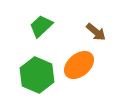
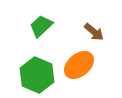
brown arrow: moved 2 px left
